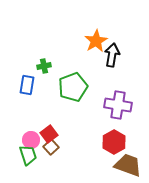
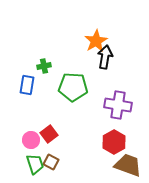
black arrow: moved 7 px left, 2 px down
green pentagon: rotated 24 degrees clockwise
brown square: moved 15 px down; rotated 21 degrees counterclockwise
green trapezoid: moved 7 px right, 9 px down
